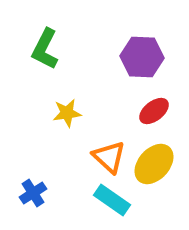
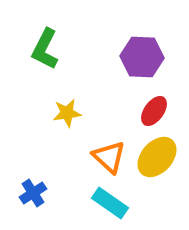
red ellipse: rotated 16 degrees counterclockwise
yellow ellipse: moved 3 px right, 7 px up
cyan rectangle: moved 2 px left, 3 px down
